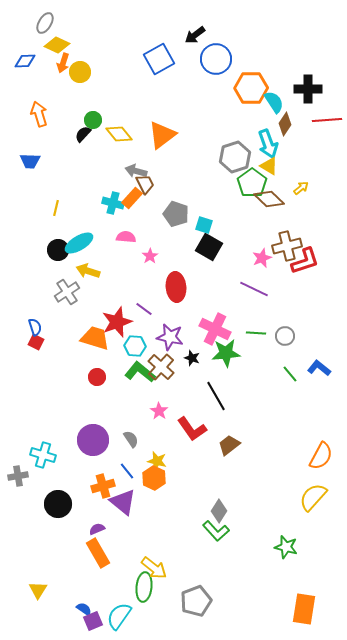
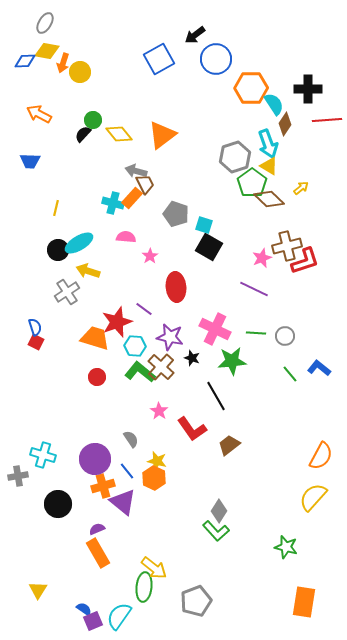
yellow diamond at (57, 45): moved 10 px left, 6 px down; rotated 15 degrees counterclockwise
cyan semicircle at (274, 102): moved 2 px down
orange arrow at (39, 114): rotated 45 degrees counterclockwise
green star at (226, 353): moved 6 px right, 8 px down
purple circle at (93, 440): moved 2 px right, 19 px down
orange rectangle at (304, 609): moved 7 px up
